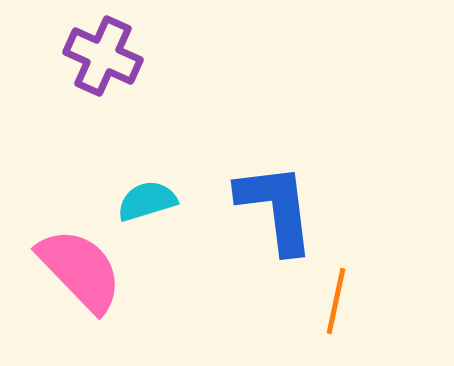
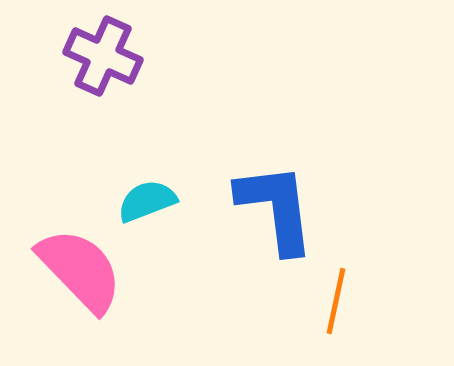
cyan semicircle: rotated 4 degrees counterclockwise
